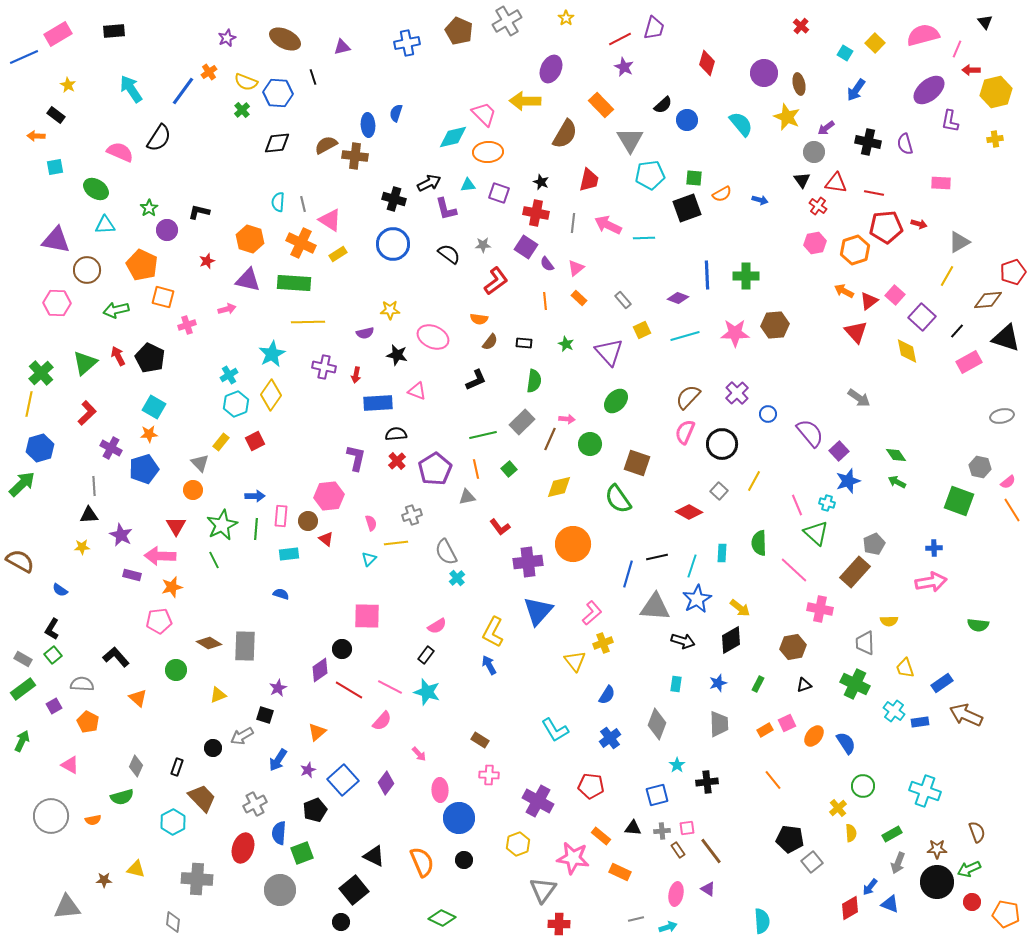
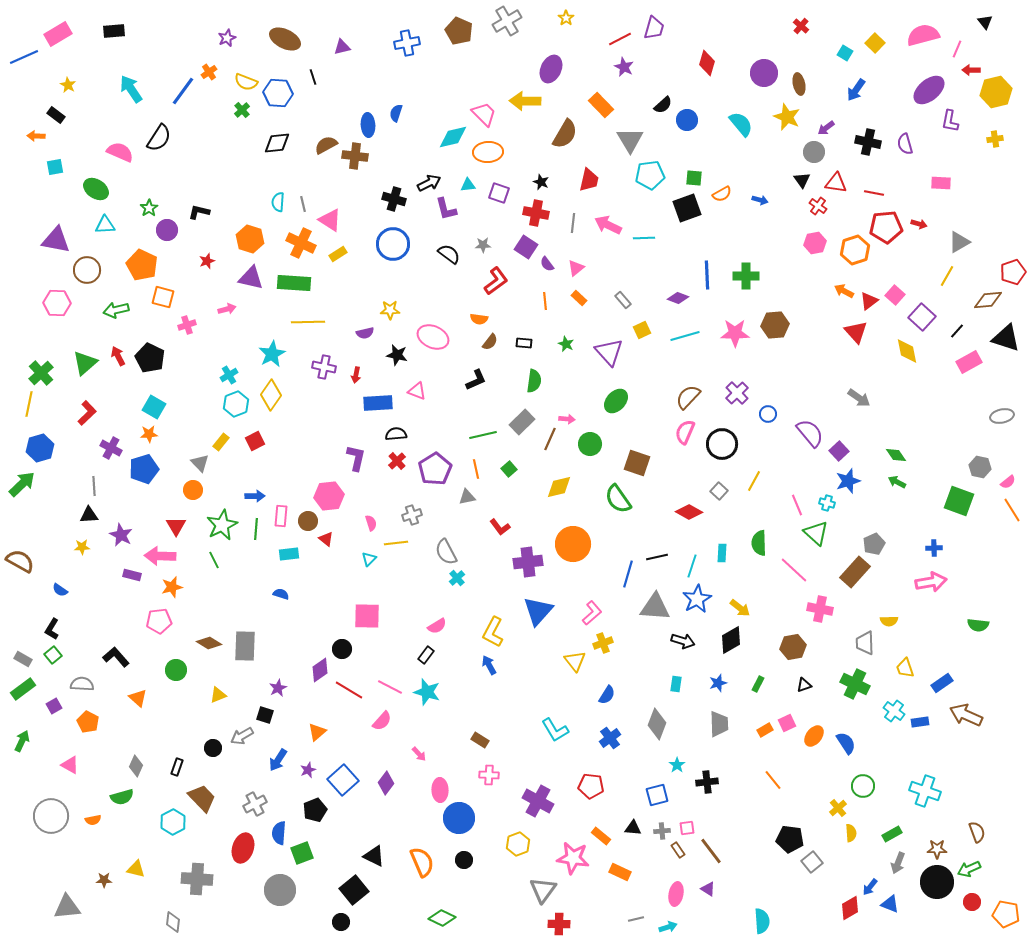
purple triangle at (248, 280): moved 3 px right, 2 px up
